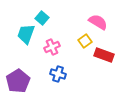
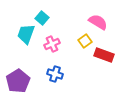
pink cross: moved 3 px up
blue cross: moved 3 px left
